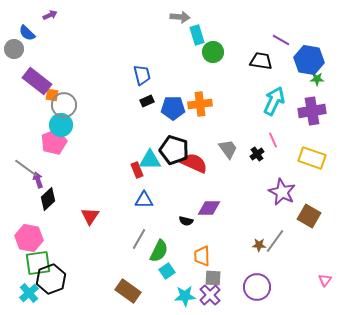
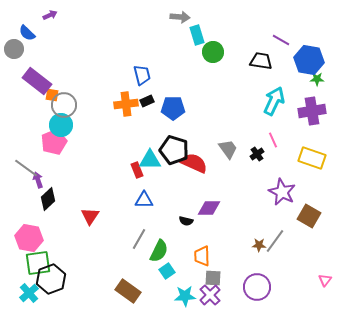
orange cross at (200, 104): moved 74 px left
